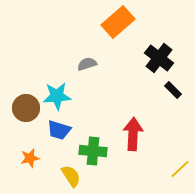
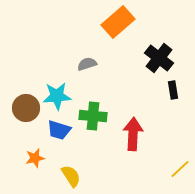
black rectangle: rotated 36 degrees clockwise
green cross: moved 35 px up
orange star: moved 5 px right
